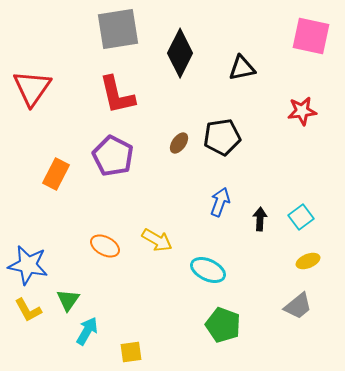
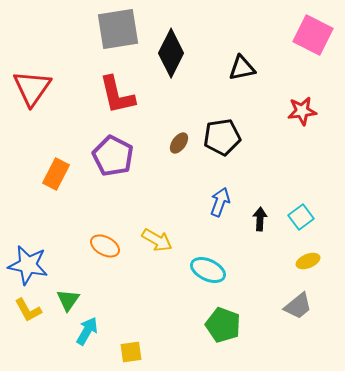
pink square: moved 2 px right, 1 px up; rotated 15 degrees clockwise
black diamond: moved 9 px left
